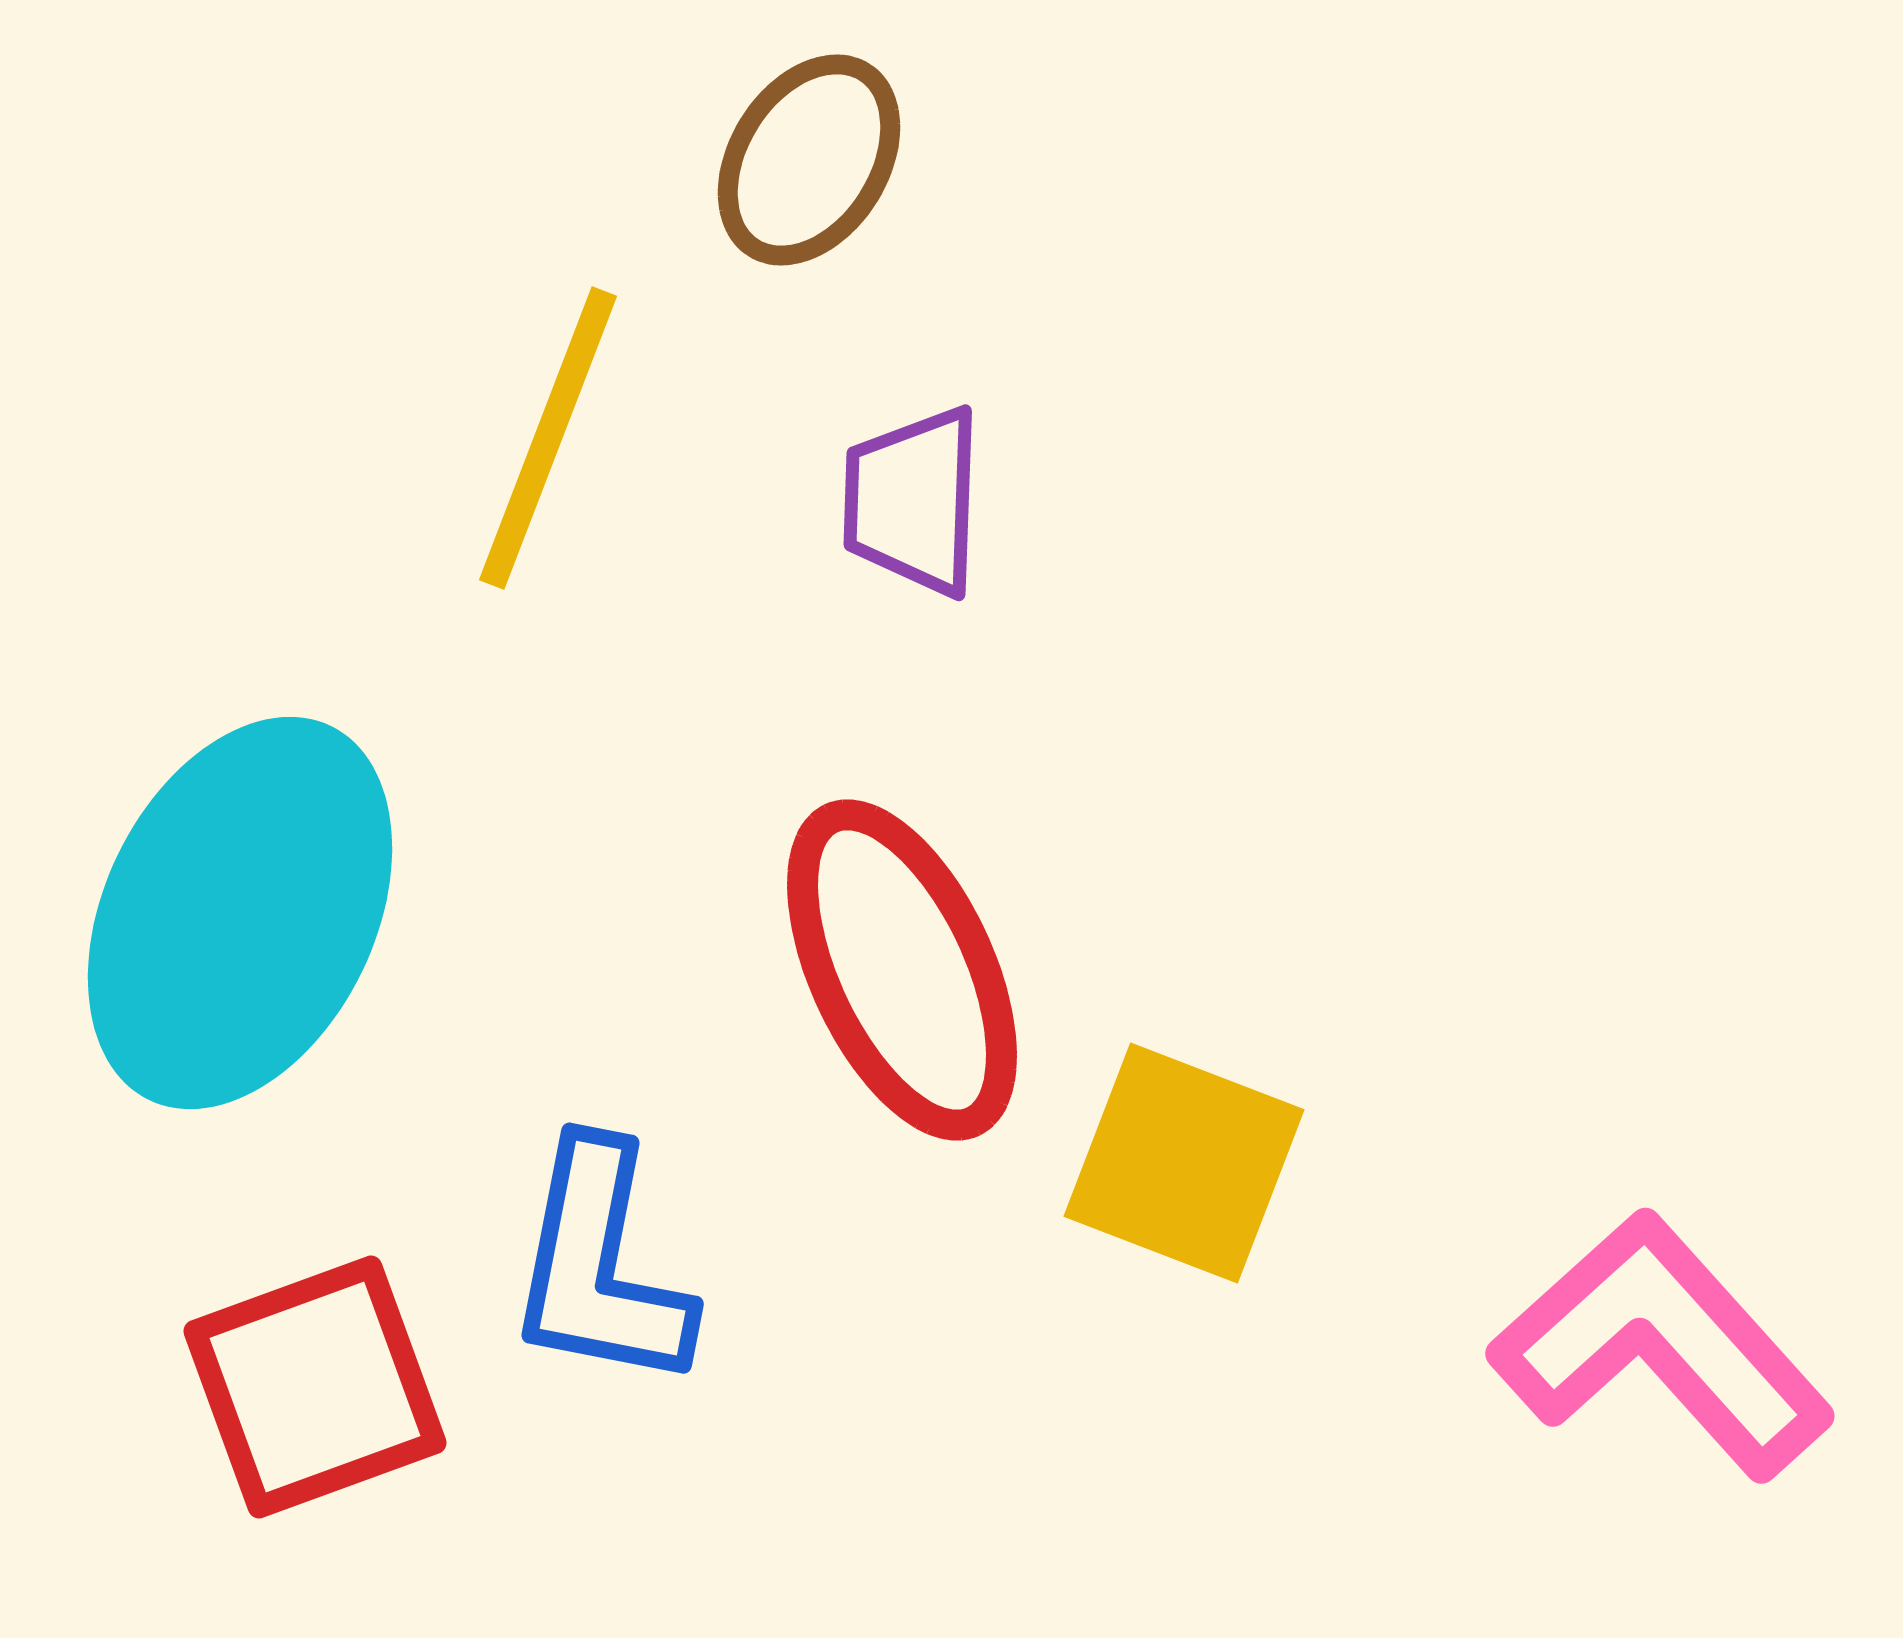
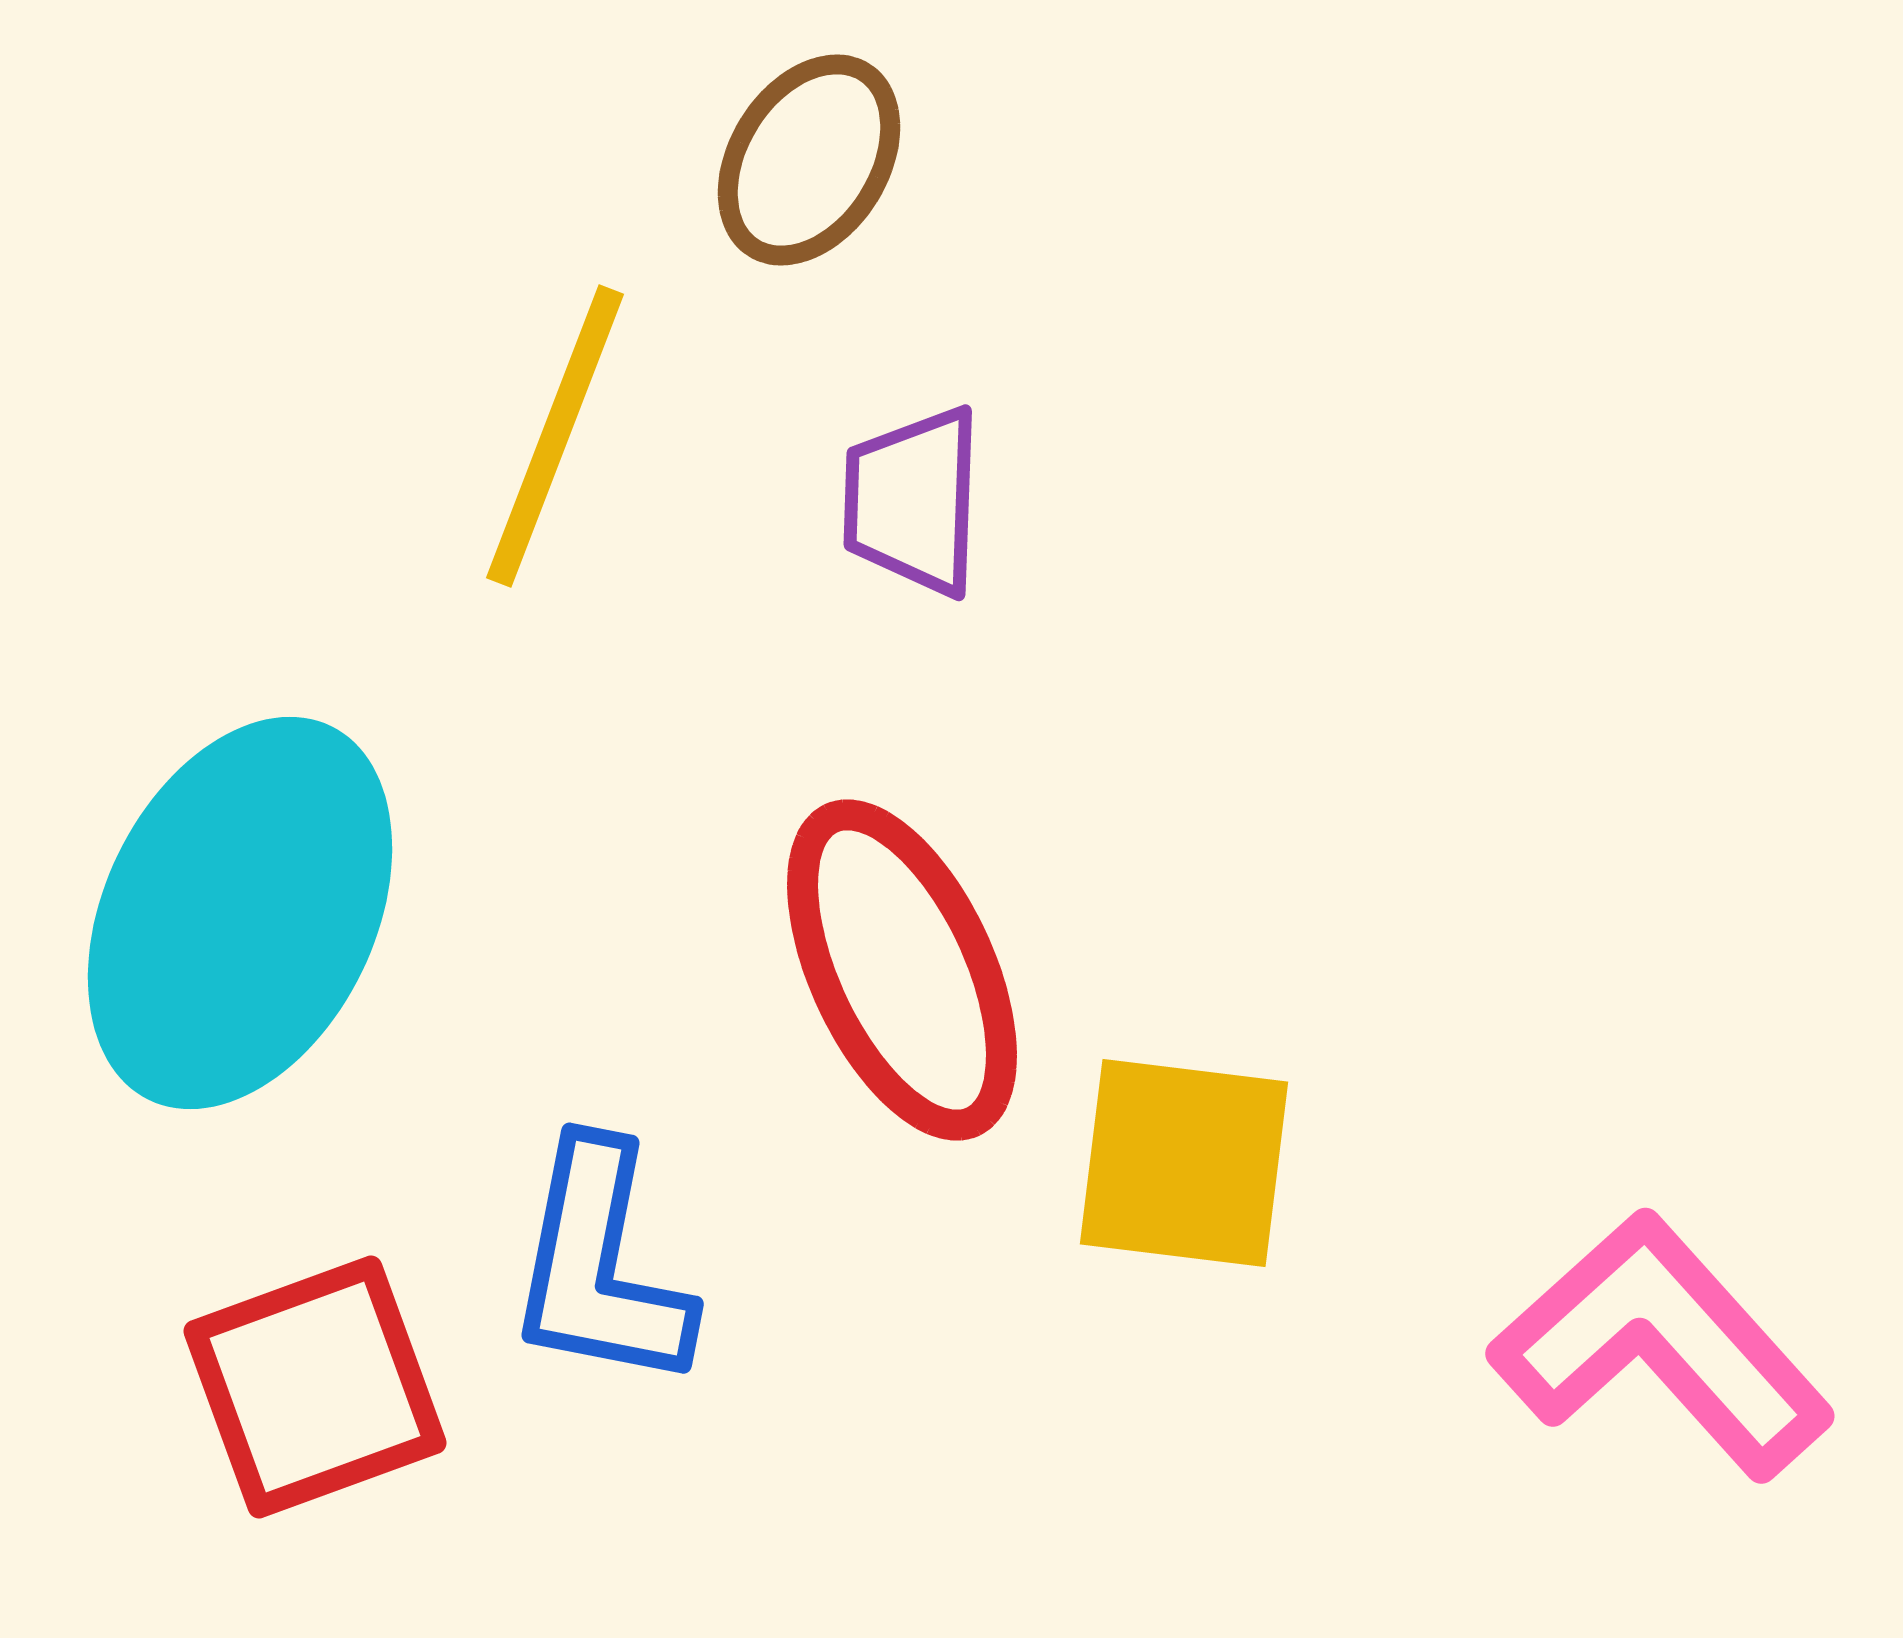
yellow line: moved 7 px right, 2 px up
yellow square: rotated 14 degrees counterclockwise
